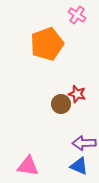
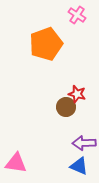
orange pentagon: moved 1 px left
brown circle: moved 5 px right, 3 px down
pink triangle: moved 12 px left, 3 px up
